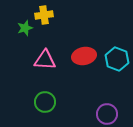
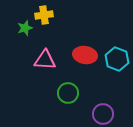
red ellipse: moved 1 px right, 1 px up; rotated 20 degrees clockwise
green circle: moved 23 px right, 9 px up
purple circle: moved 4 px left
